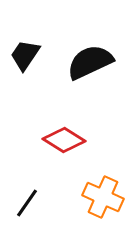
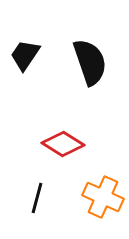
black semicircle: rotated 96 degrees clockwise
red diamond: moved 1 px left, 4 px down
black line: moved 10 px right, 5 px up; rotated 20 degrees counterclockwise
